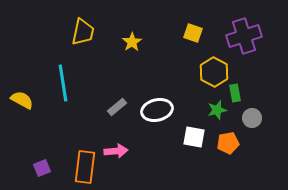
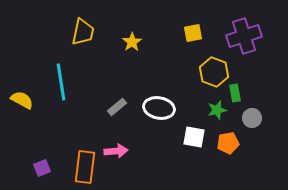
yellow square: rotated 30 degrees counterclockwise
yellow hexagon: rotated 8 degrees counterclockwise
cyan line: moved 2 px left, 1 px up
white ellipse: moved 2 px right, 2 px up; rotated 24 degrees clockwise
